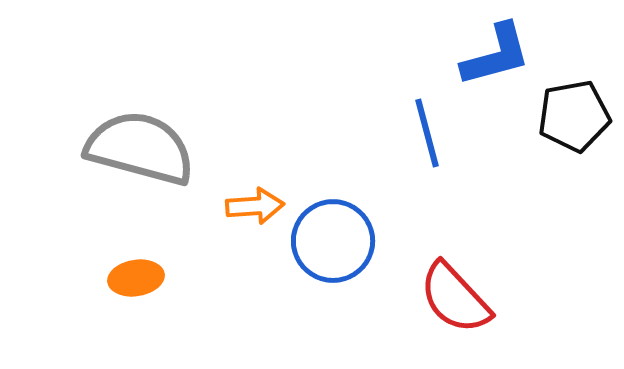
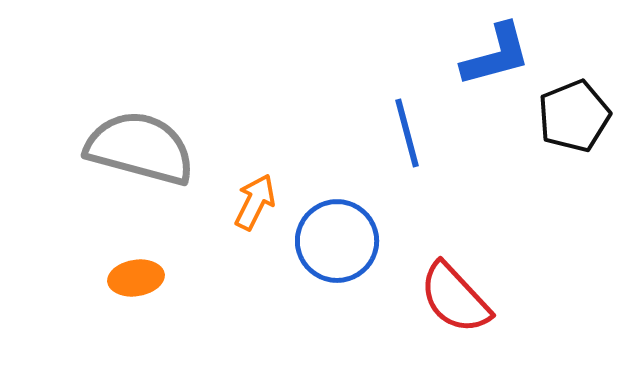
black pentagon: rotated 12 degrees counterclockwise
blue line: moved 20 px left
orange arrow: moved 4 px up; rotated 60 degrees counterclockwise
blue circle: moved 4 px right
